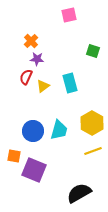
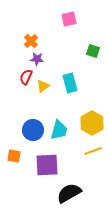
pink square: moved 4 px down
blue circle: moved 1 px up
purple square: moved 13 px right, 5 px up; rotated 25 degrees counterclockwise
black semicircle: moved 10 px left
